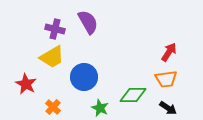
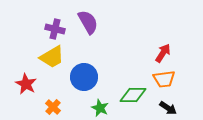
red arrow: moved 6 px left, 1 px down
orange trapezoid: moved 2 px left
